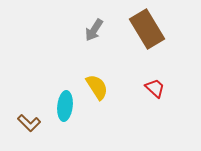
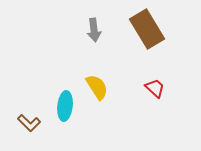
gray arrow: rotated 40 degrees counterclockwise
